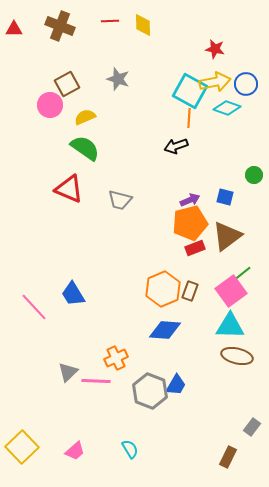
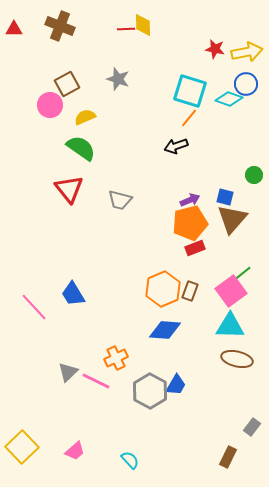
red line at (110, 21): moved 16 px right, 8 px down
yellow arrow at (215, 82): moved 32 px right, 30 px up
cyan square at (190, 91): rotated 12 degrees counterclockwise
cyan diamond at (227, 108): moved 2 px right, 9 px up
orange line at (189, 118): rotated 36 degrees clockwise
green semicircle at (85, 148): moved 4 px left
red triangle at (69, 189): rotated 28 degrees clockwise
brown triangle at (227, 236): moved 5 px right, 17 px up; rotated 12 degrees counterclockwise
brown ellipse at (237, 356): moved 3 px down
pink line at (96, 381): rotated 24 degrees clockwise
gray hexagon at (150, 391): rotated 8 degrees clockwise
cyan semicircle at (130, 449): moved 11 px down; rotated 12 degrees counterclockwise
